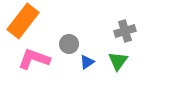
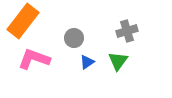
gray cross: moved 2 px right
gray circle: moved 5 px right, 6 px up
